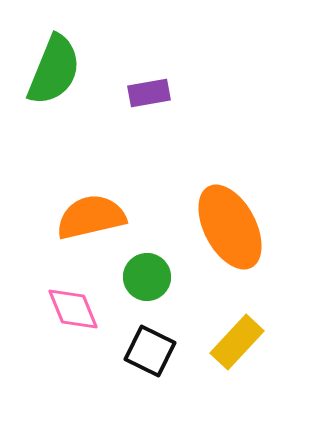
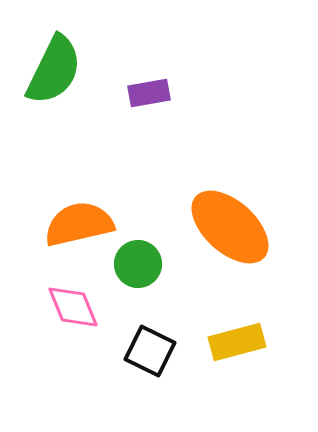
green semicircle: rotated 4 degrees clockwise
orange semicircle: moved 12 px left, 7 px down
orange ellipse: rotated 20 degrees counterclockwise
green circle: moved 9 px left, 13 px up
pink diamond: moved 2 px up
yellow rectangle: rotated 32 degrees clockwise
